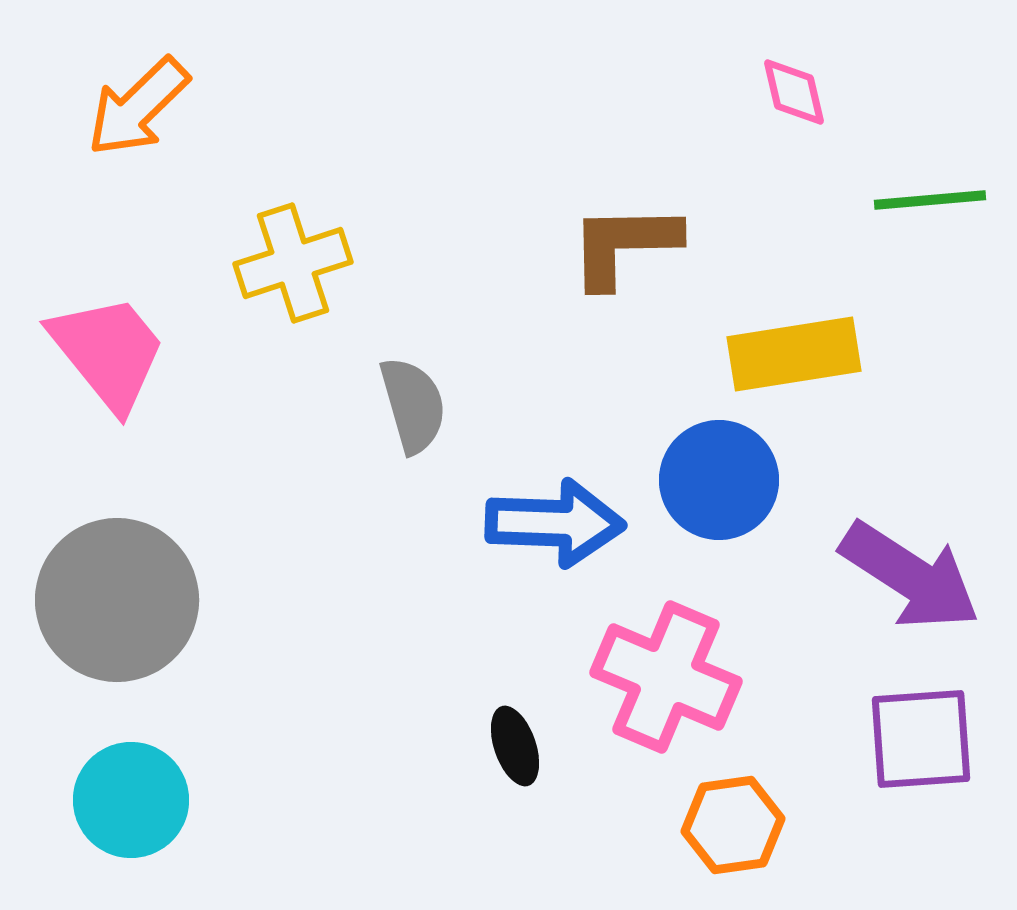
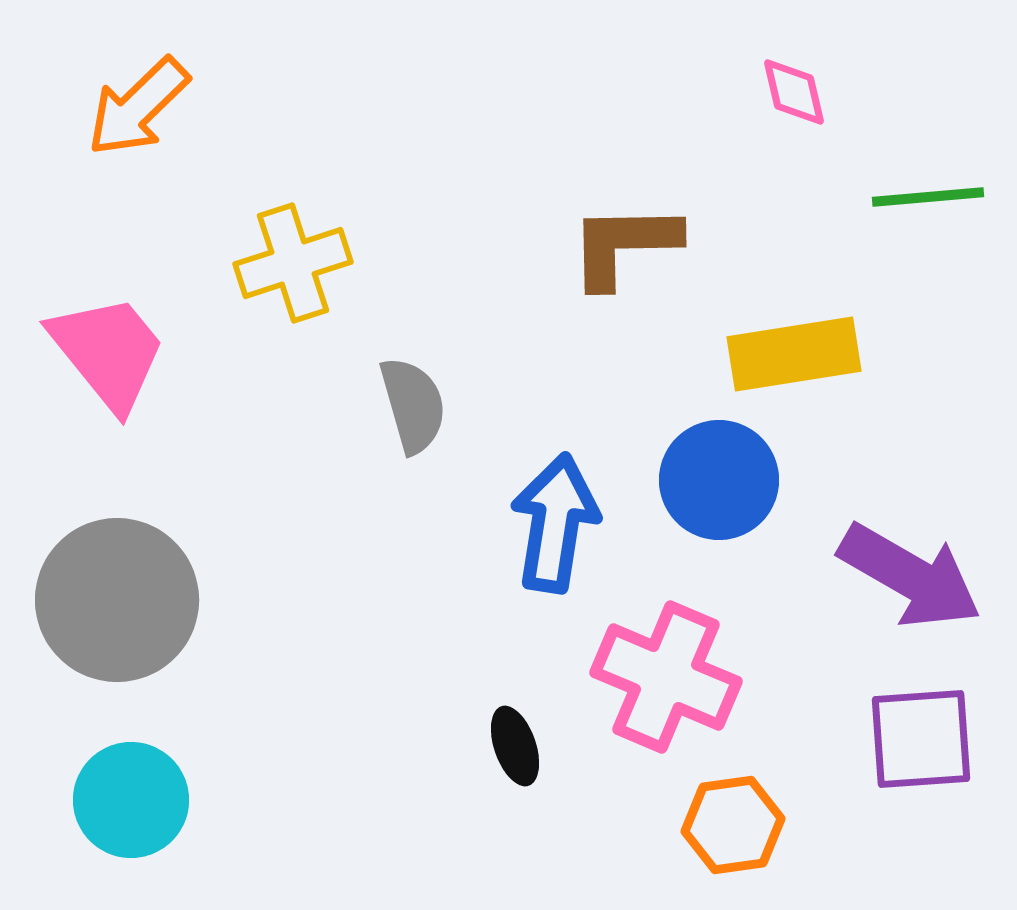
green line: moved 2 px left, 3 px up
blue arrow: rotated 83 degrees counterclockwise
purple arrow: rotated 3 degrees counterclockwise
